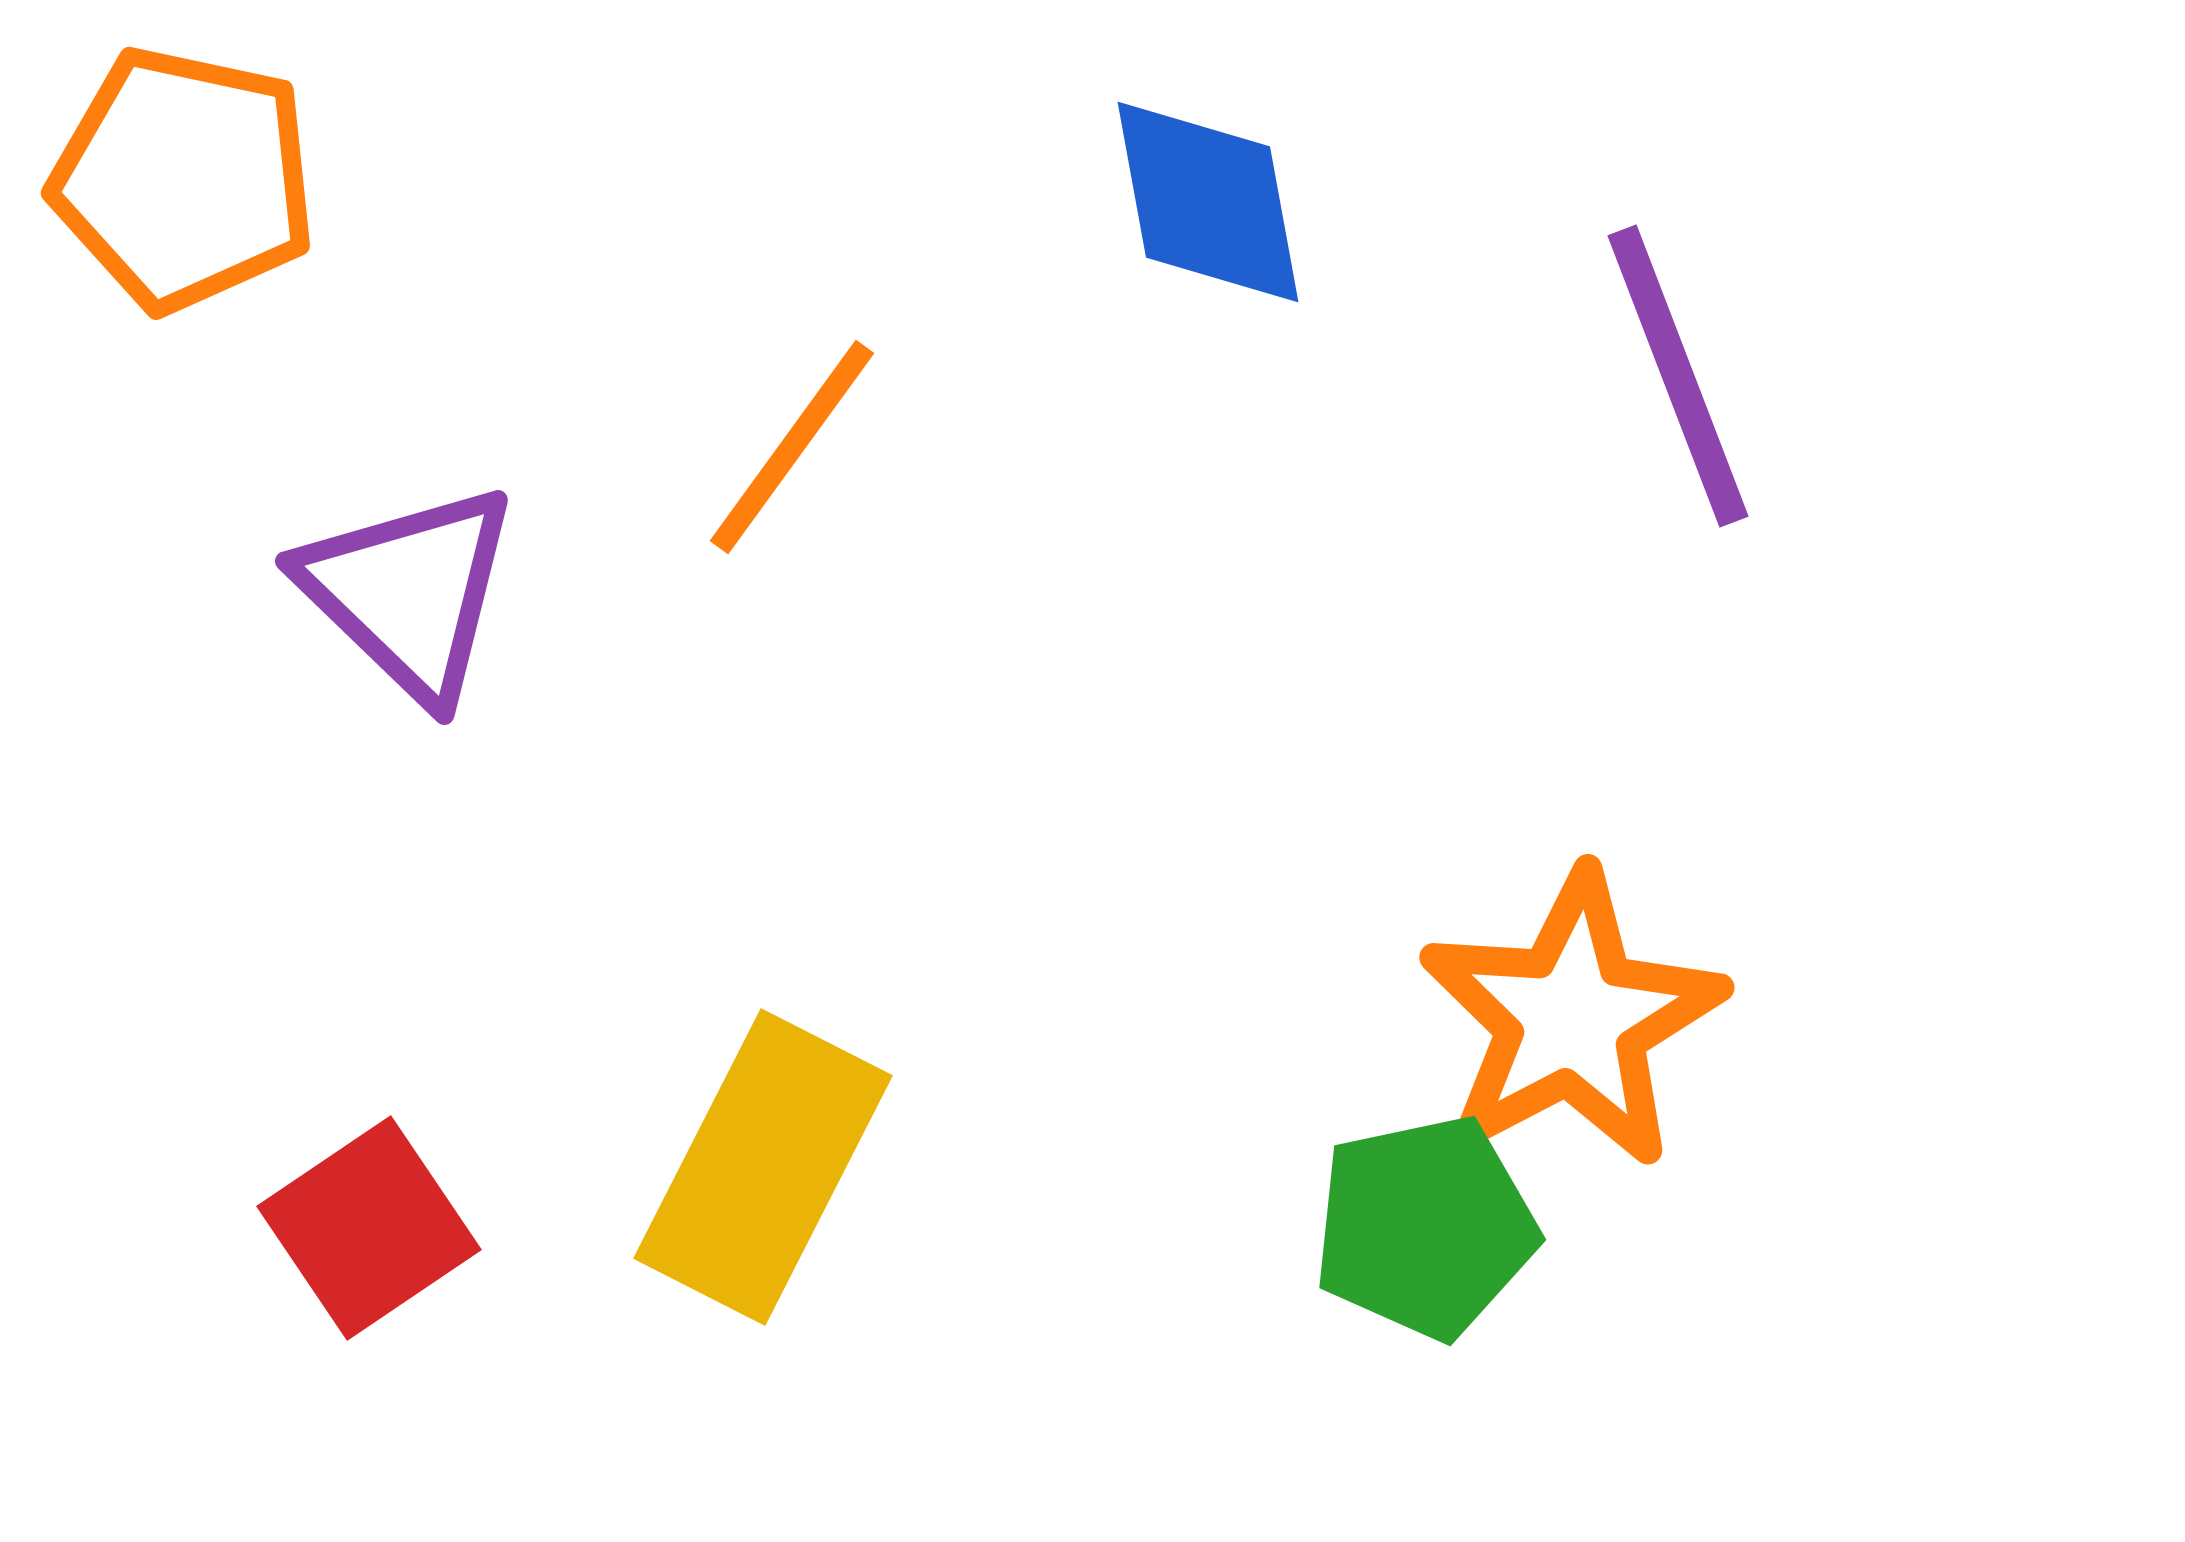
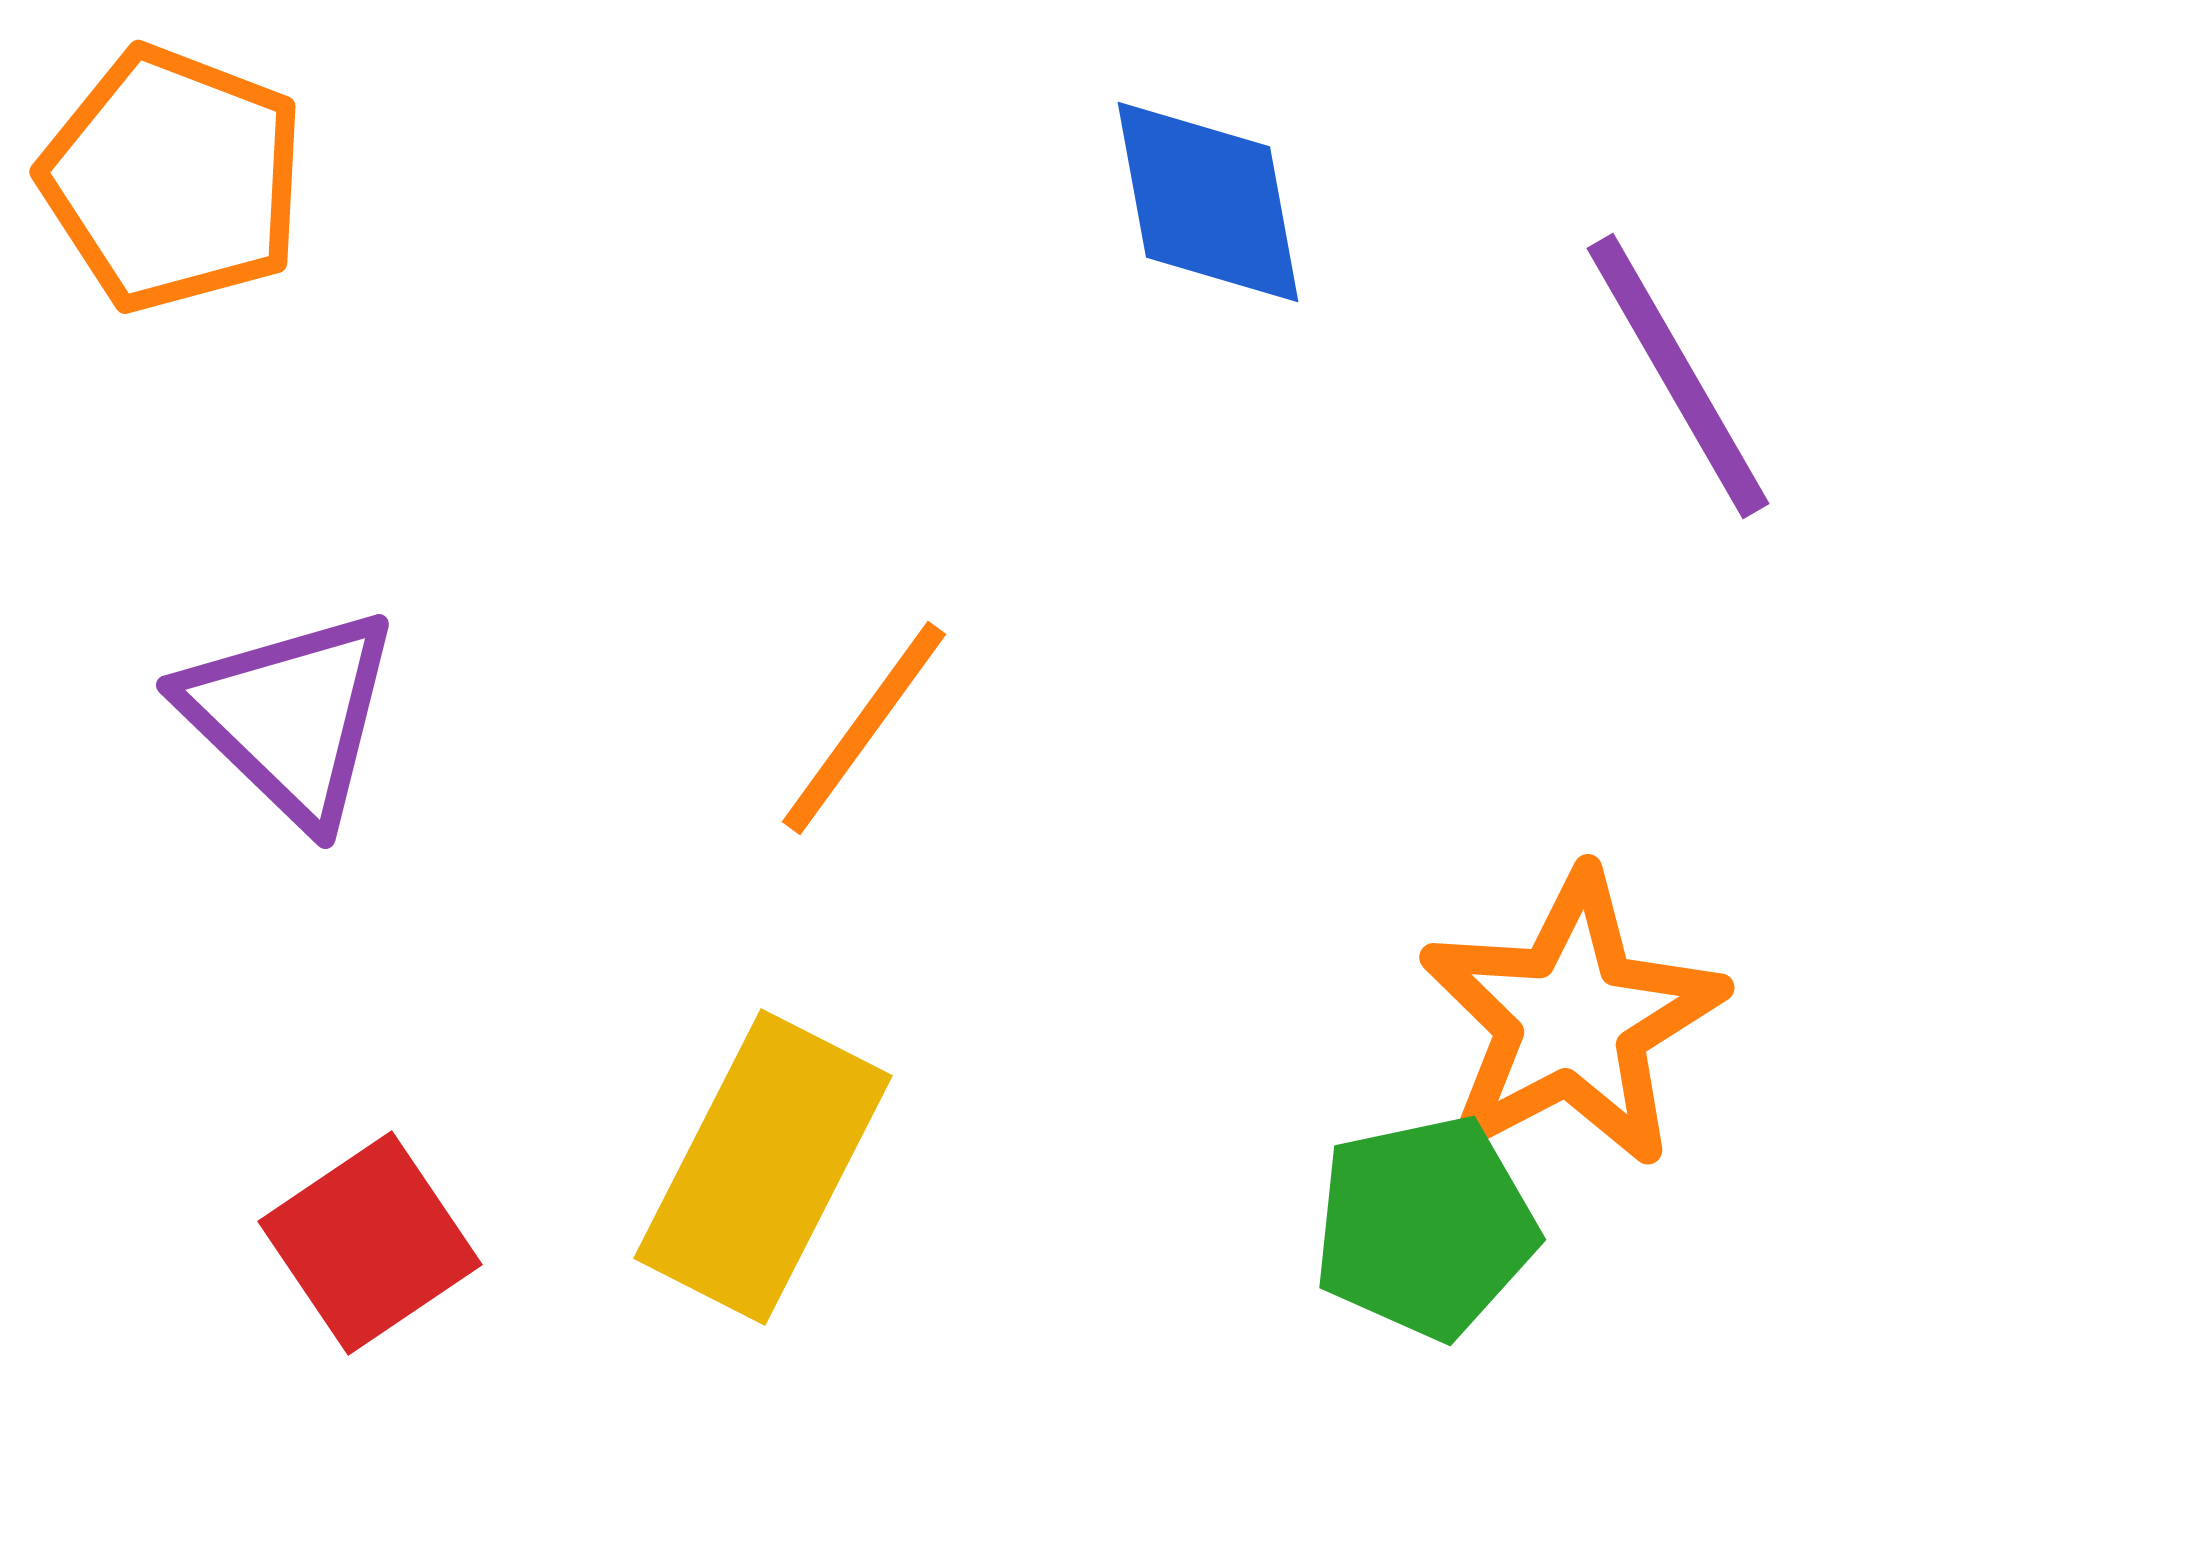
orange pentagon: moved 11 px left; rotated 9 degrees clockwise
purple line: rotated 9 degrees counterclockwise
orange line: moved 72 px right, 281 px down
purple triangle: moved 119 px left, 124 px down
red square: moved 1 px right, 15 px down
